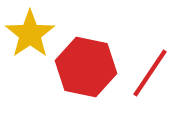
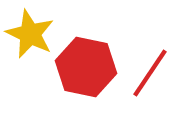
yellow star: rotated 12 degrees counterclockwise
